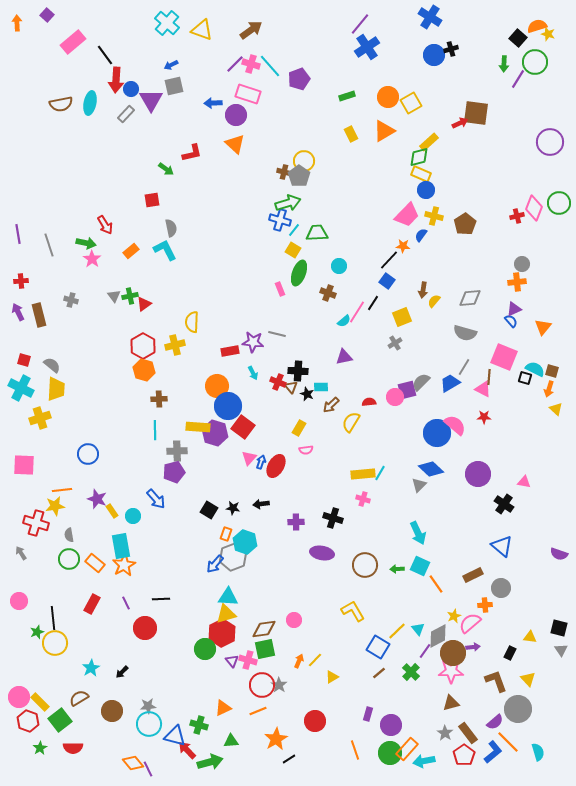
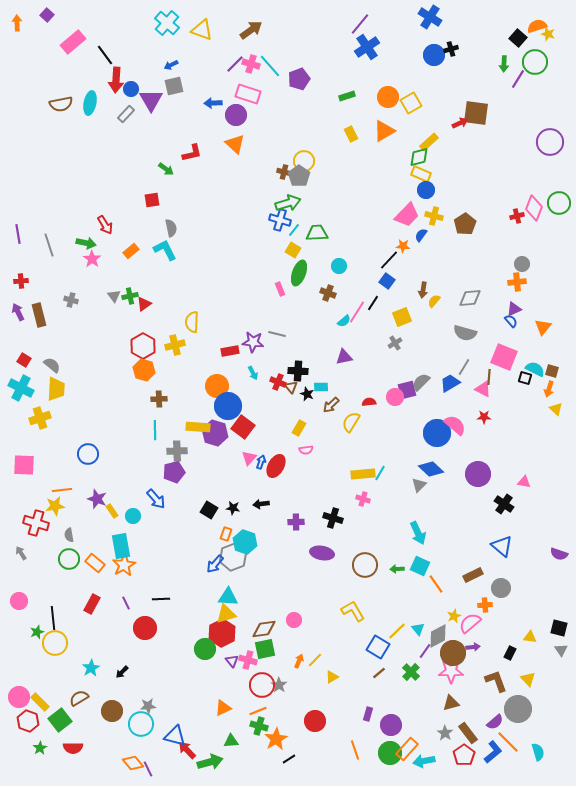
red square at (24, 360): rotated 16 degrees clockwise
cyan circle at (149, 724): moved 8 px left
green cross at (199, 725): moved 60 px right, 1 px down
